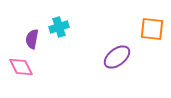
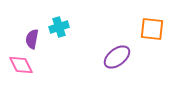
pink diamond: moved 2 px up
